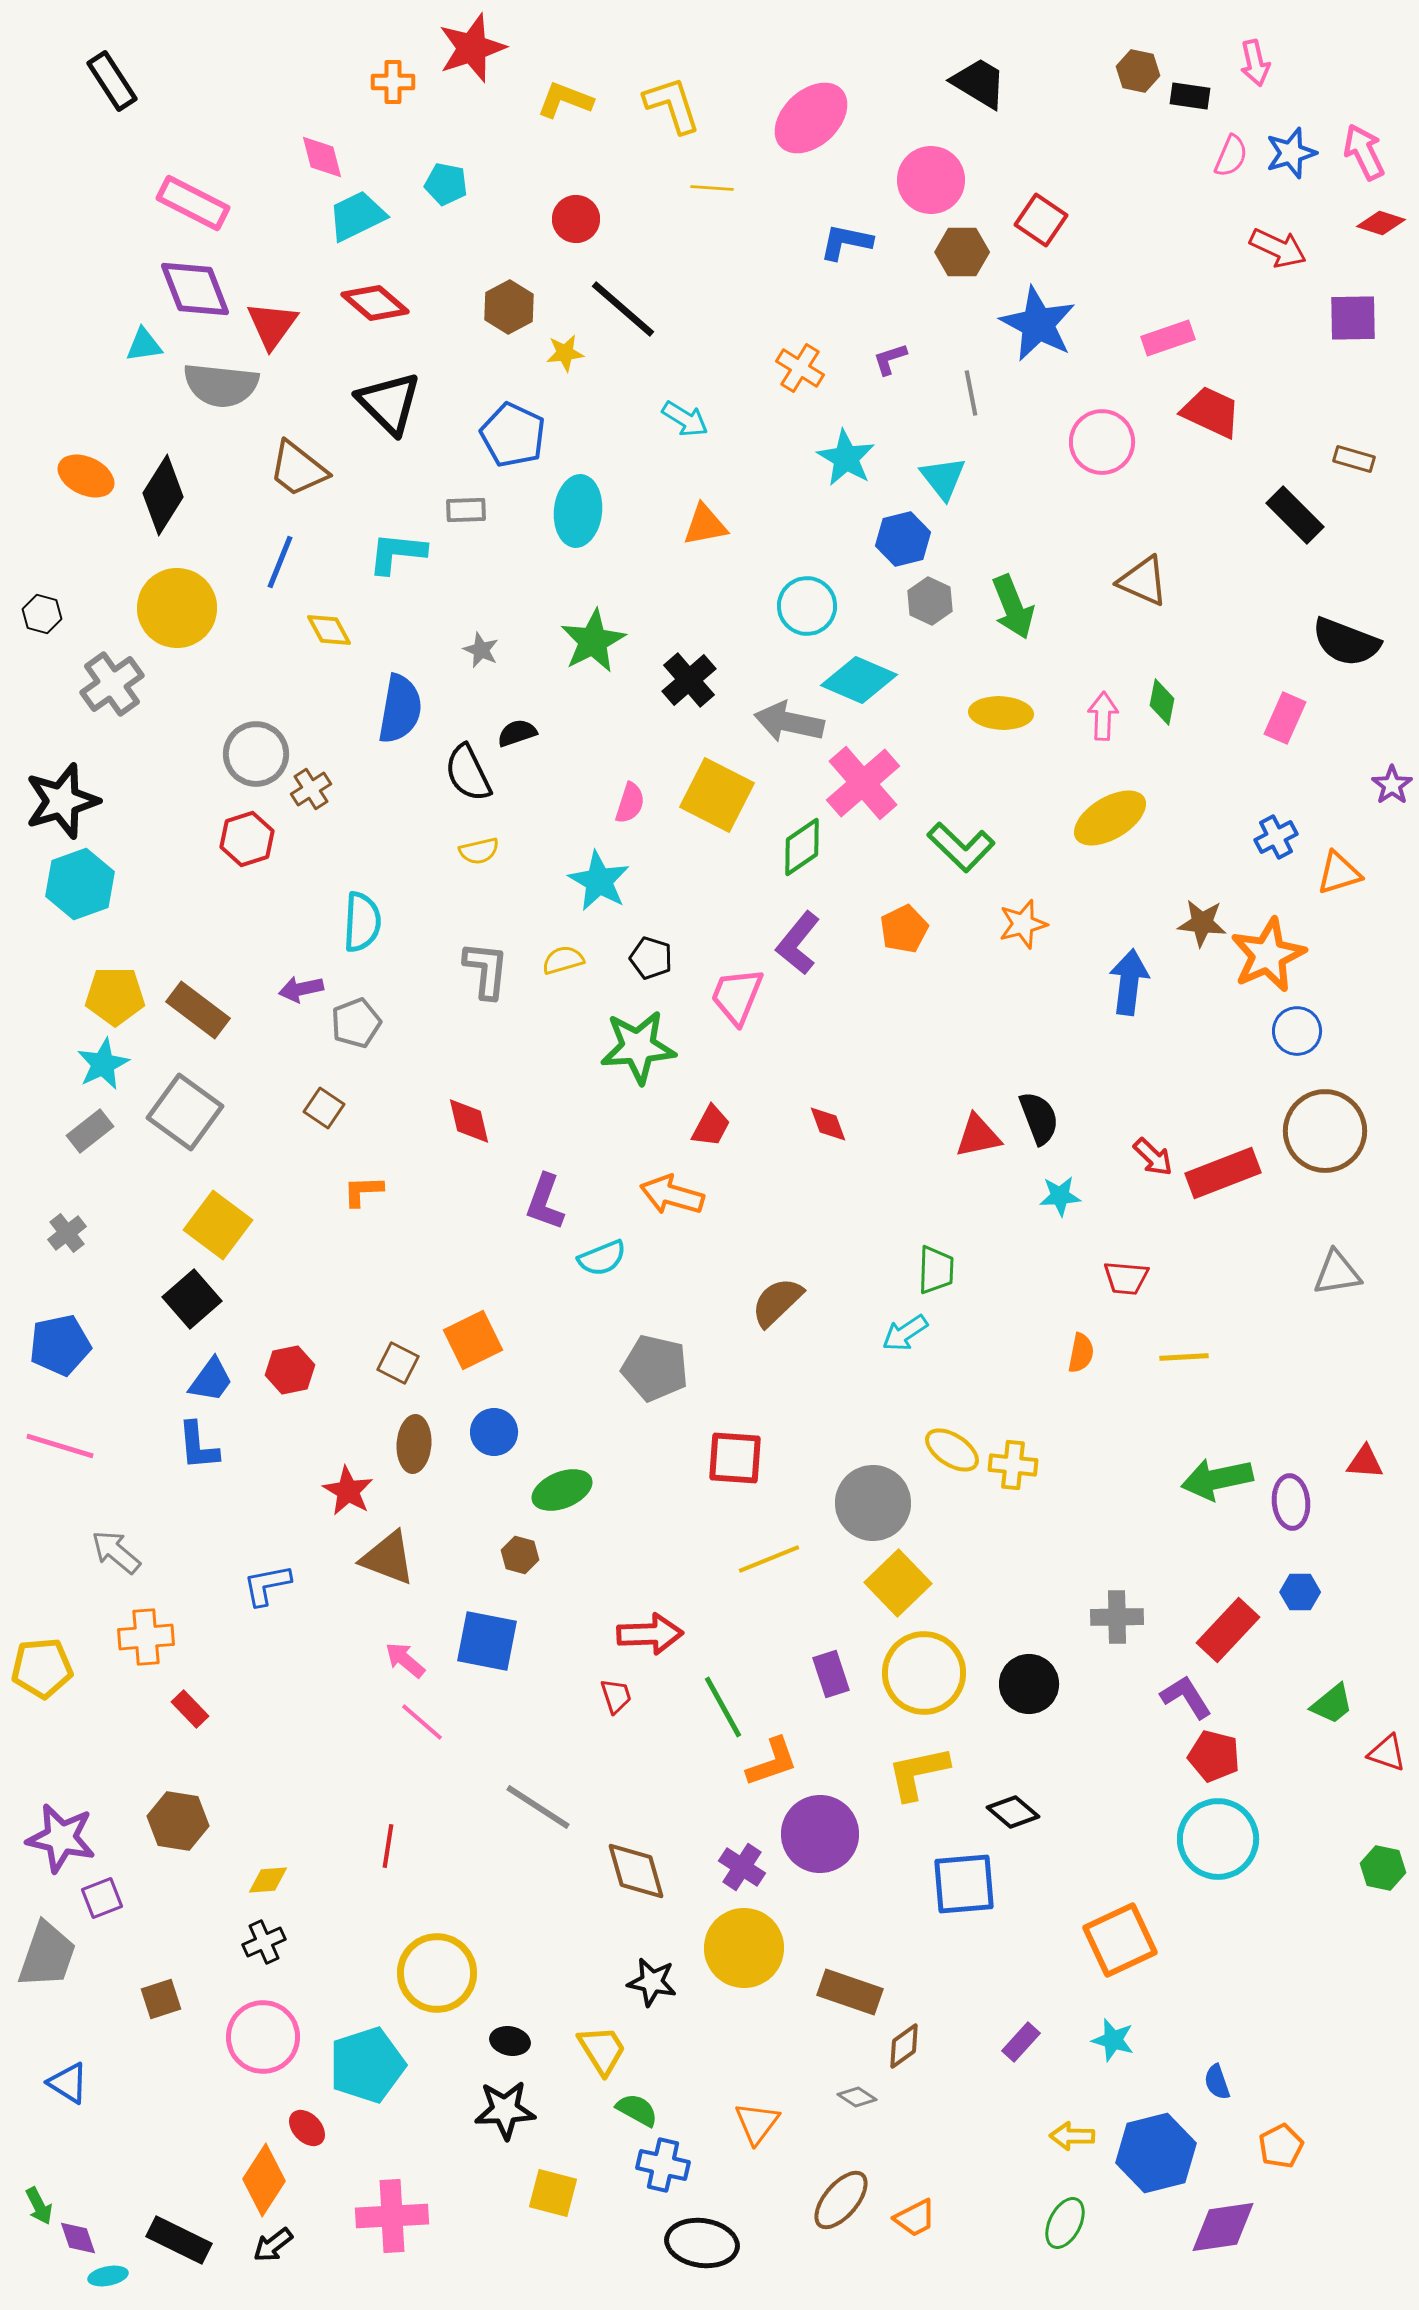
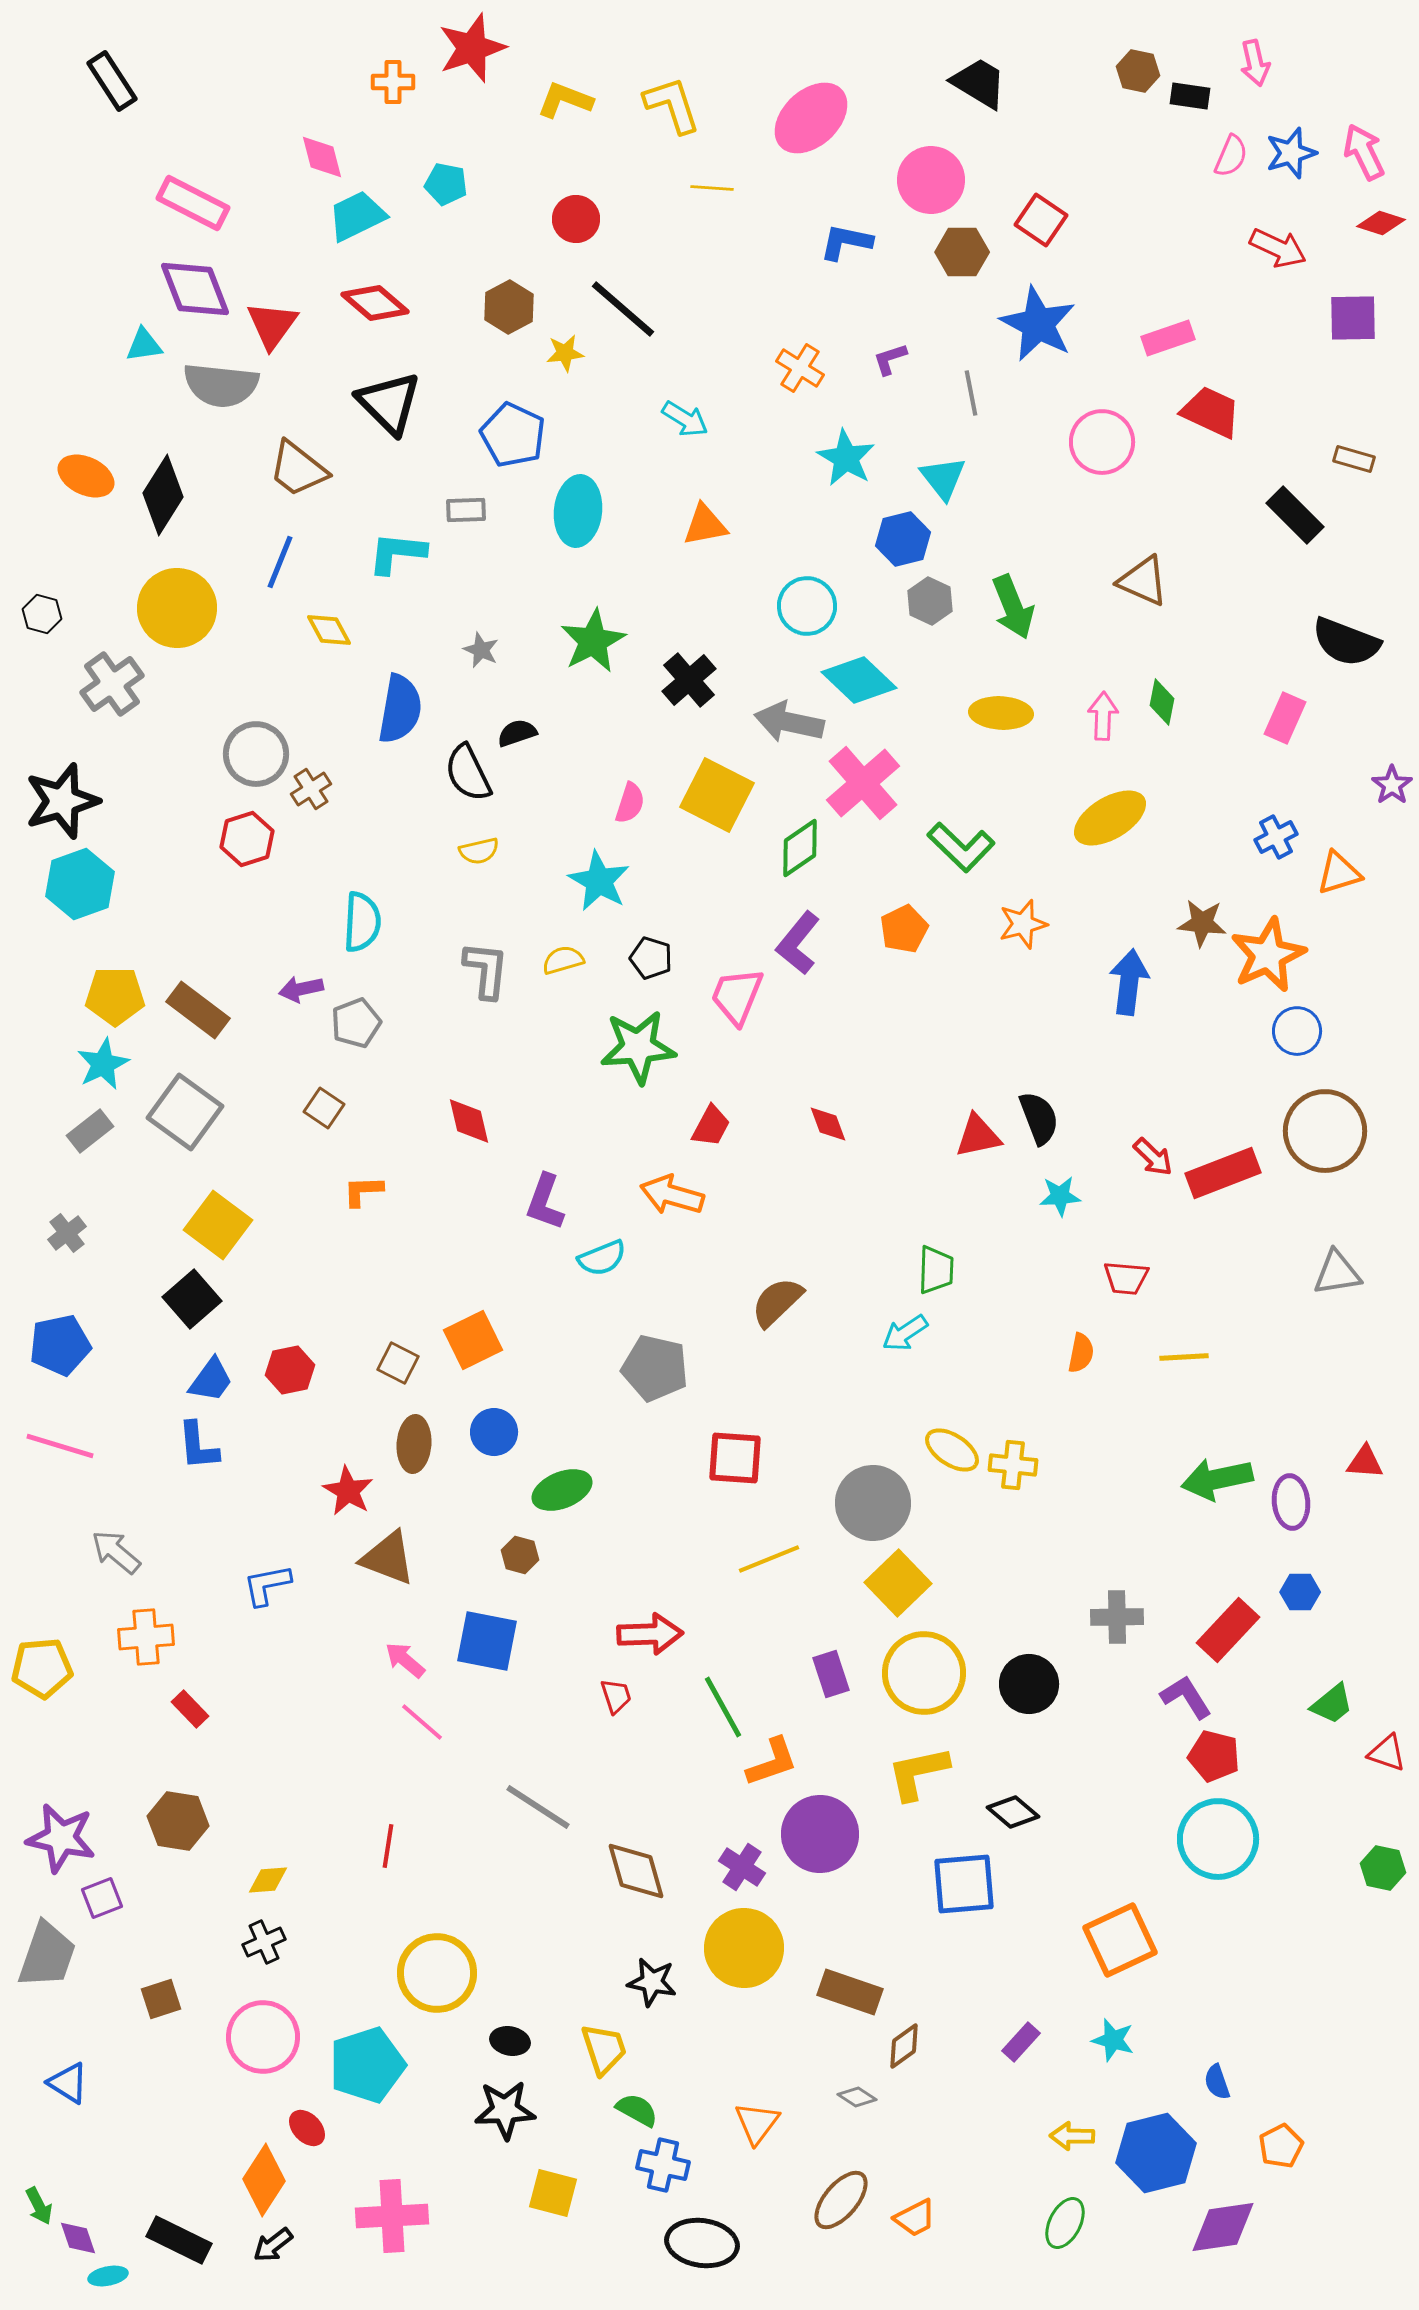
cyan diamond at (859, 680): rotated 20 degrees clockwise
green diamond at (802, 847): moved 2 px left, 1 px down
yellow trapezoid at (602, 2050): moved 2 px right, 1 px up; rotated 14 degrees clockwise
